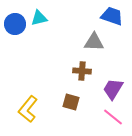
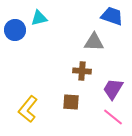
blue circle: moved 6 px down
brown square: rotated 12 degrees counterclockwise
